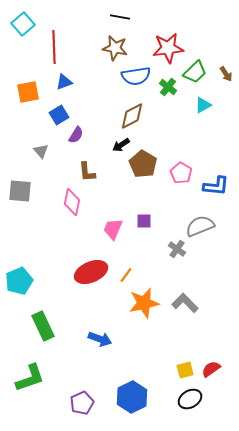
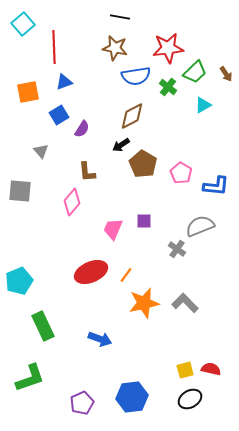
purple semicircle: moved 6 px right, 6 px up
pink diamond: rotated 28 degrees clockwise
red semicircle: rotated 48 degrees clockwise
blue hexagon: rotated 20 degrees clockwise
